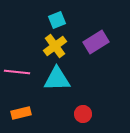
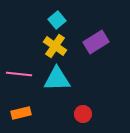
cyan square: rotated 18 degrees counterclockwise
yellow cross: rotated 20 degrees counterclockwise
pink line: moved 2 px right, 2 px down
